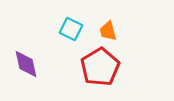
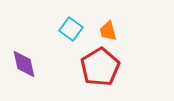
cyan square: rotated 10 degrees clockwise
purple diamond: moved 2 px left
